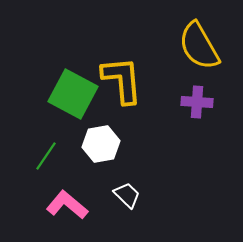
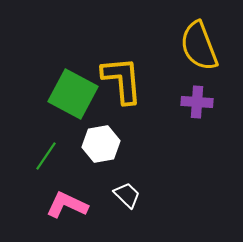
yellow semicircle: rotated 9 degrees clockwise
pink L-shape: rotated 15 degrees counterclockwise
